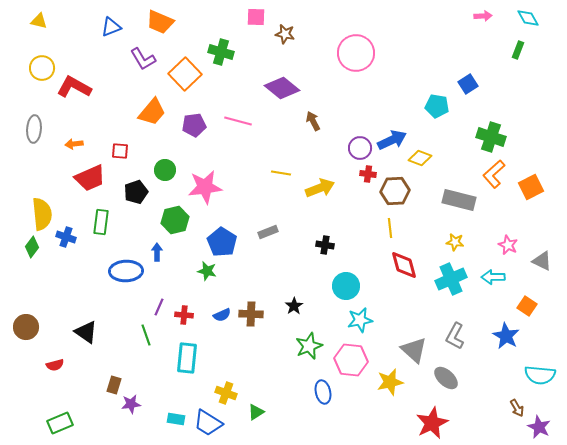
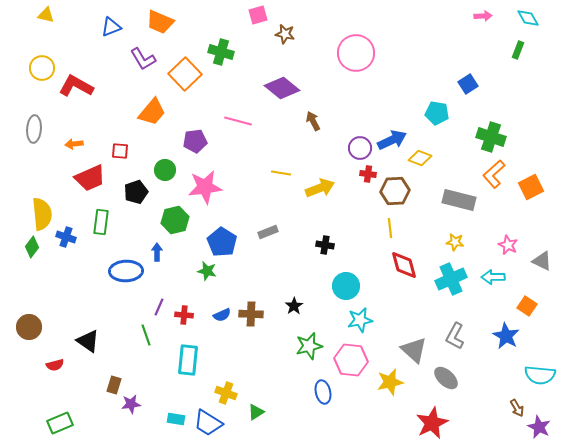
pink square at (256, 17): moved 2 px right, 2 px up; rotated 18 degrees counterclockwise
yellow triangle at (39, 21): moved 7 px right, 6 px up
red L-shape at (74, 87): moved 2 px right, 1 px up
cyan pentagon at (437, 106): moved 7 px down
purple pentagon at (194, 125): moved 1 px right, 16 px down
brown circle at (26, 327): moved 3 px right
black triangle at (86, 332): moved 2 px right, 9 px down
green star at (309, 346): rotated 8 degrees clockwise
cyan rectangle at (187, 358): moved 1 px right, 2 px down
